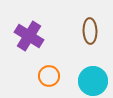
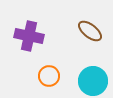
brown ellipse: rotated 50 degrees counterclockwise
purple cross: rotated 20 degrees counterclockwise
